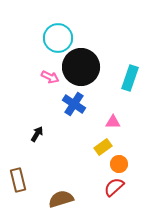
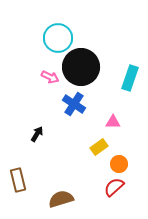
yellow rectangle: moved 4 px left
